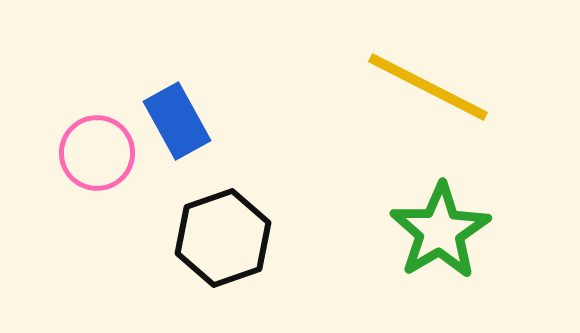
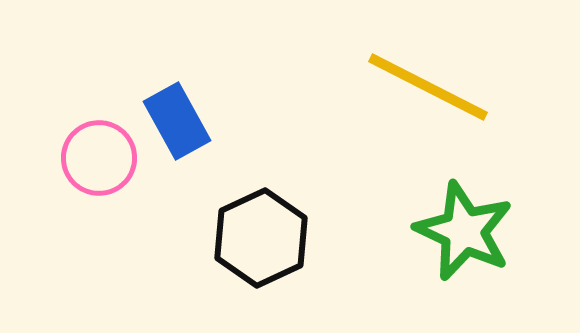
pink circle: moved 2 px right, 5 px down
green star: moved 24 px right; rotated 16 degrees counterclockwise
black hexagon: moved 38 px right; rotated 6 degrees counterclockwise
